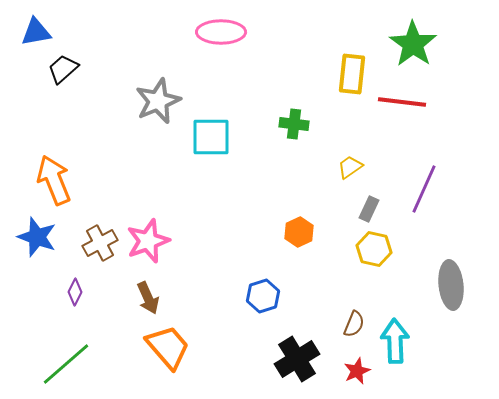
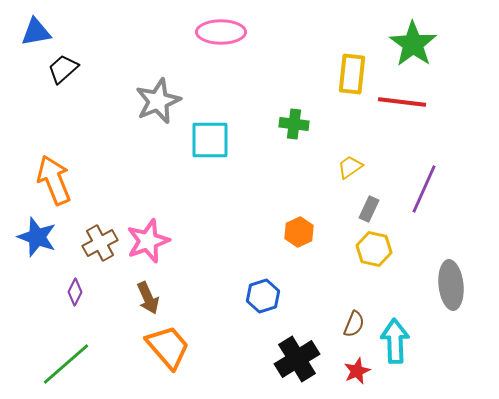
cyan square: moved 1 px left, 3 px down
